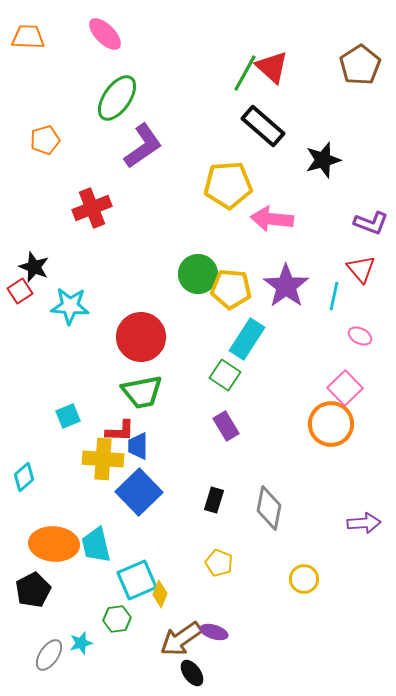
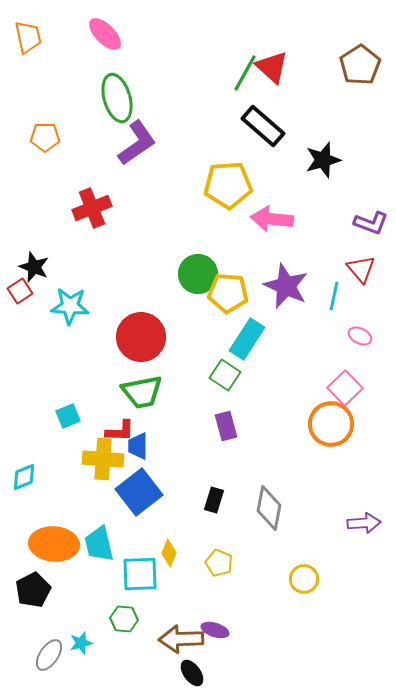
orange trapezoid at (28, 37): rotated 76 degrees clockwise
green ellipse at (117, 98): rotated 51 degrees counterclockwise
orange pentagon at (45, 140): moved 3 px up; rotated 16 degrees clockwise
purple L-shape at (143, 146): moved 6 px left, 3 px up
purple star at (286, 286): rotated 12 degrees counterclockwise
yellow pentagon at (231, 289): moved 3 px left, 4 px down
purple rectangle at (226, 426): rotated 16 degrees clockwise
cyan diamond at (24, 477): rotated 20 degrees clockwise
blue square at (139, 492): rotated 6 degrees clockwise
cyan trapezoid at (96, 545): moved 3 px right, 1 px up
cyan square at (137, 580): moved 3 px right, 6 px up; rotated 21 degrees clockwise
yellow diamond at (160, 594): moved 9 px right, 41 px up
green hexagon at (117, 619): moved 7 px right; rotated 12 degrees clockwise
purple ellipse at (214, 632): moved 1 px right, 2 px up
brown arrow at (181, 639): rotated 33 degrees clockwise
